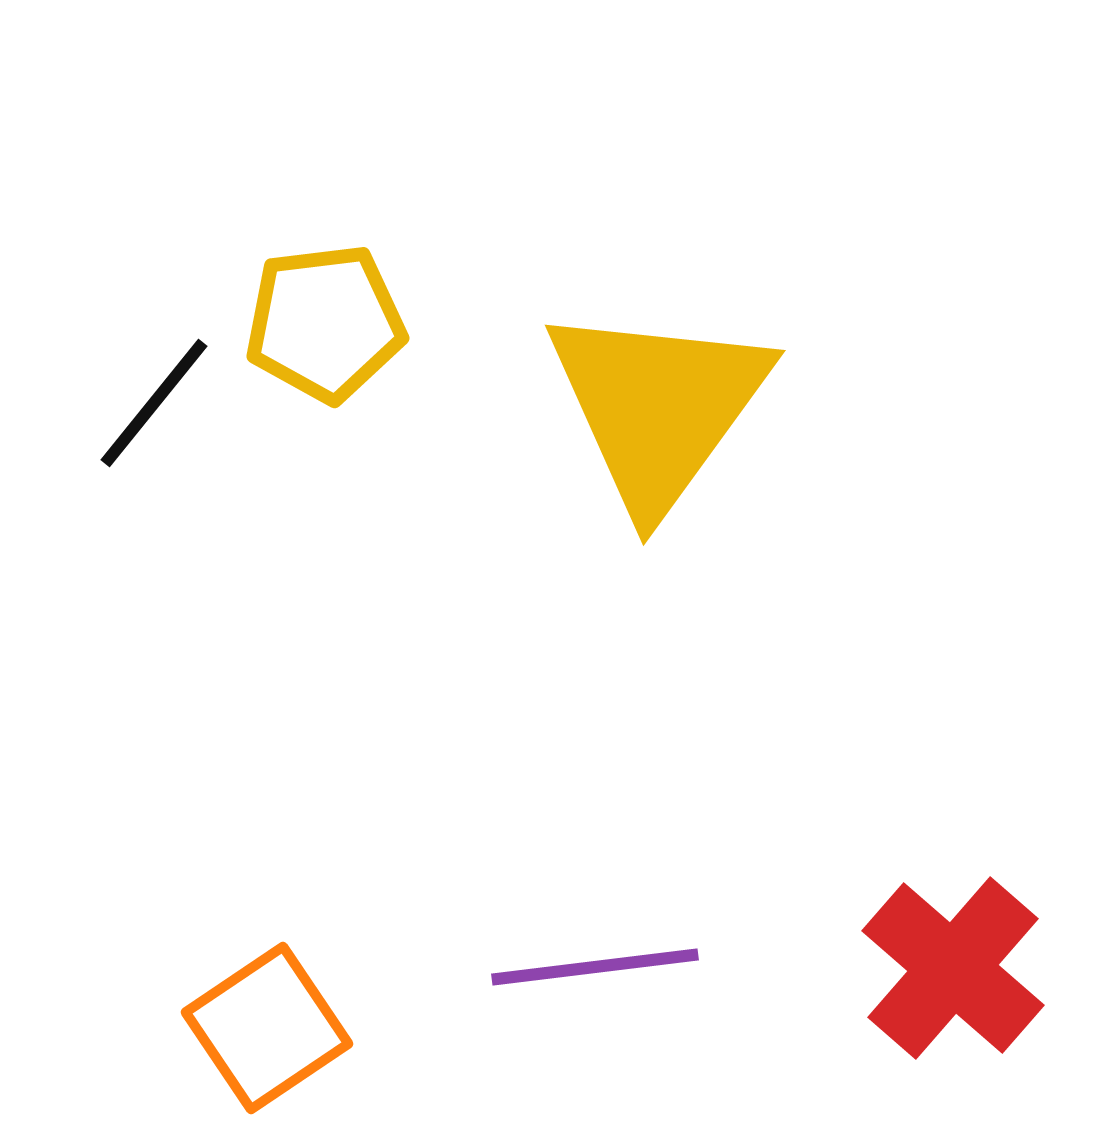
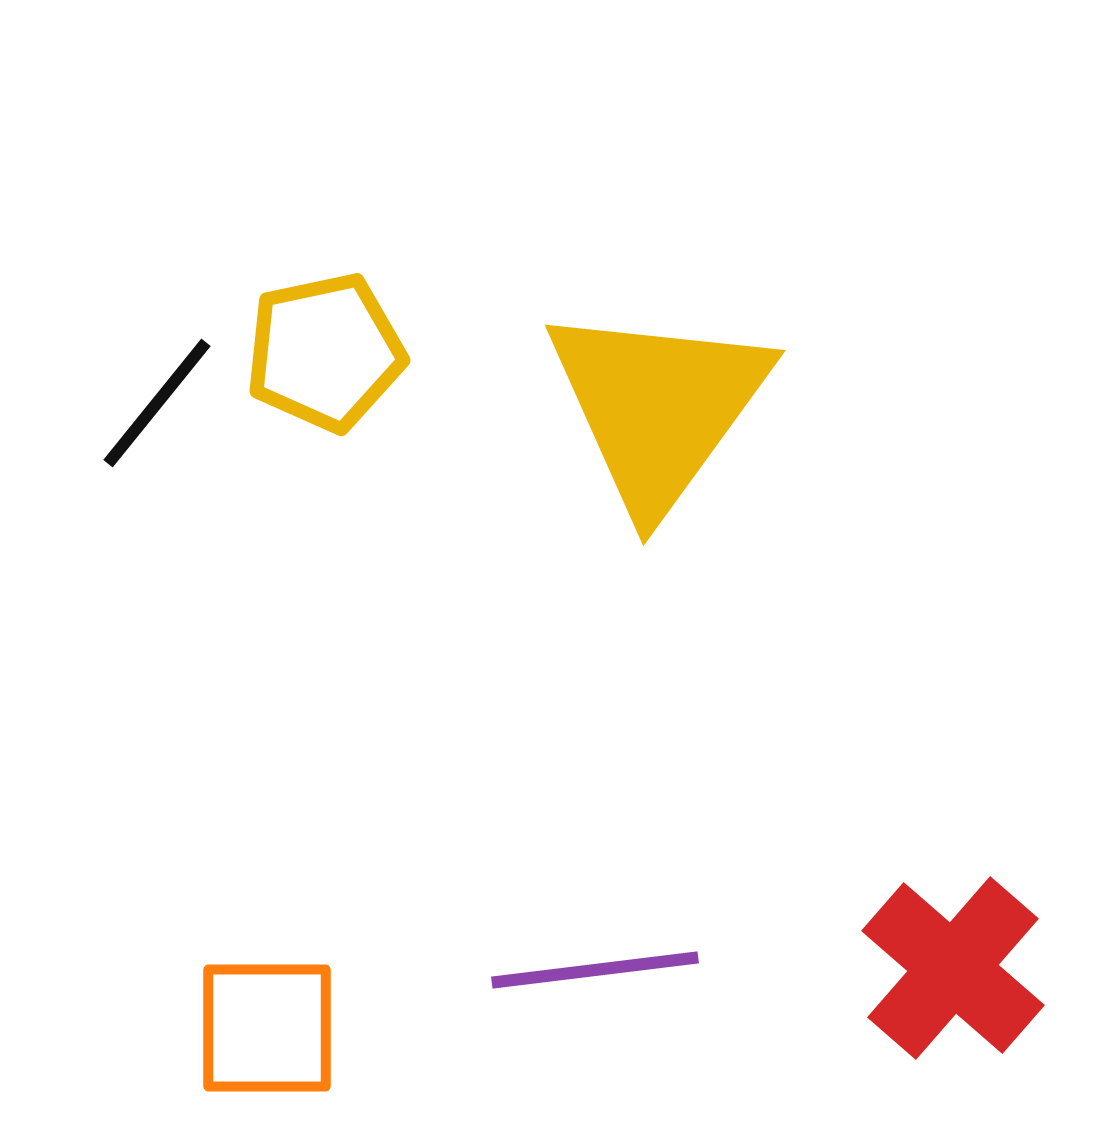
yellow pentagon: moved 29 px down; rotated 5 degrees counterclockwise
black line: moved 3 px right
purple line: moved 3 px down
orange square: rotated 34 degrees clockwise
